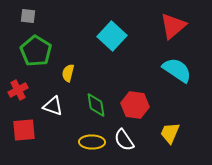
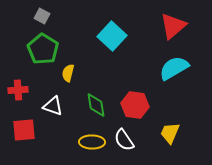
gray square: moved 14 px right; rotated 21 degrees clockwise
green pentagon: moved 7 px right, 2 px up
cyan semicircle: moved 3 px left, 2 px up; rotated 64 degrees counterclockwise
red cross: rotated 24 degrees clockwise
